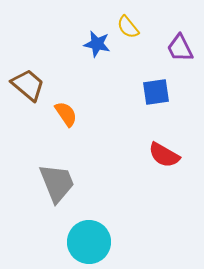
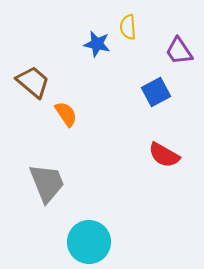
yellow semicircle: rotated 35 degrees clockwise
purple trapezoid: moved 1 px left, 3 px down; rotated 8 degrees counterclockwise
brown trapezoid: moved 5 px right, 3 px up
blue square: rotated 20 degrees counterclockwise
gray trapezoid: moved 10 px left
